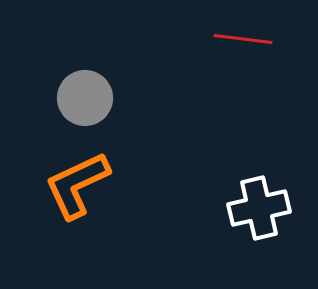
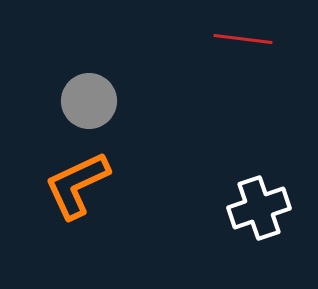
gray circle: moved 4 px right, 3 px down
white cross: rotated 6 degrees counterclockwise
